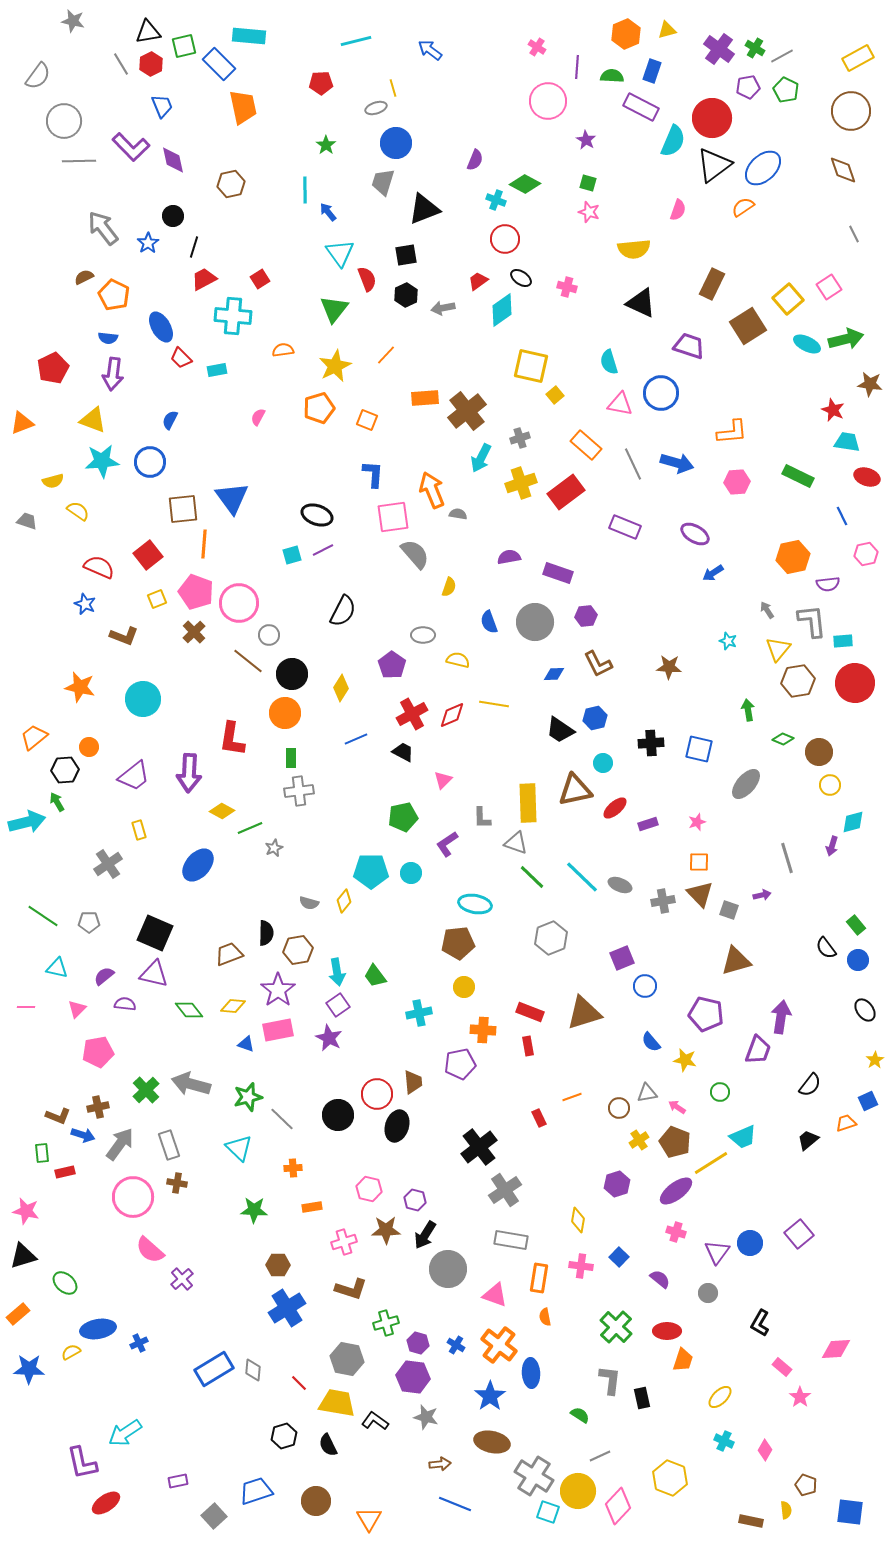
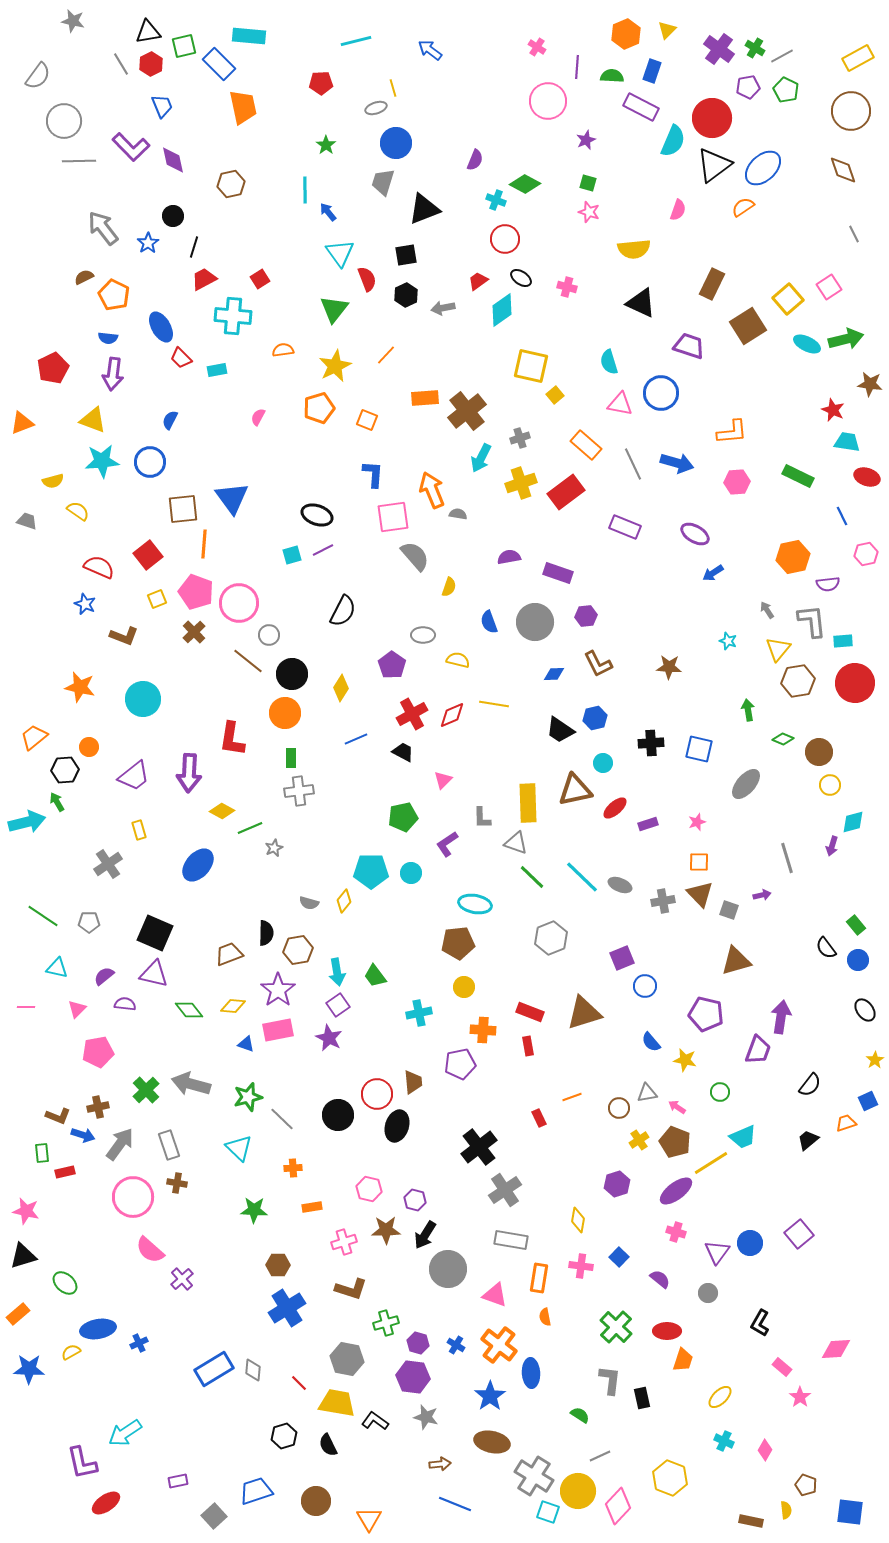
yellow triangle at (667, 30): rotated 30 degrees counterclockwise
purple star at (586, 140): rotated 18 degrees clockwise
gray semicircle at (415, 554): moved 2 px down
